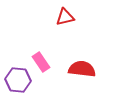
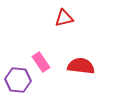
red triangle: moved 1 px left, 1 px down
red semicircle: moved 1 px left, 3 px up
